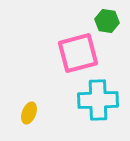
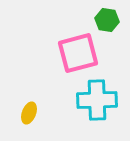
green hexagon: moved 1 px up
cyan cross: moved 1 px left
